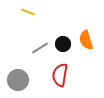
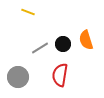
gray circle: moved 3 px up
